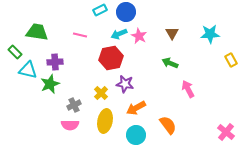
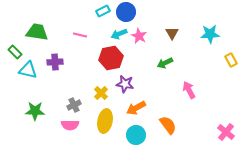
cyan rectangle: moved 3 px right, 1 px down
green arrow: moved 5 px left; rotated 49 degrees counterclockwise
green star: moved 15 px left, 27 px down; rotated 24 degrees clockwise
pink arrow: moved 1 px right, 1 px down
